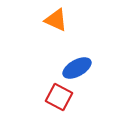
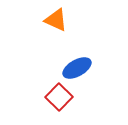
red square: rotated 16 degrees clockwise
